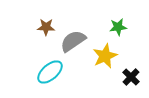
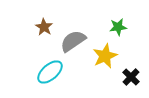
brown star: moved 2 px left; rotated 30 degrees clockwise
